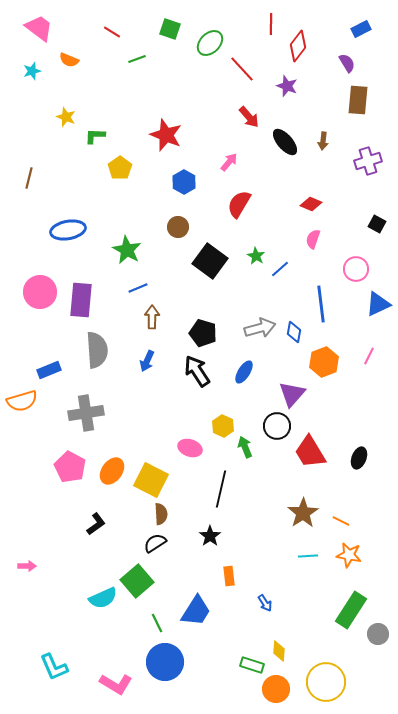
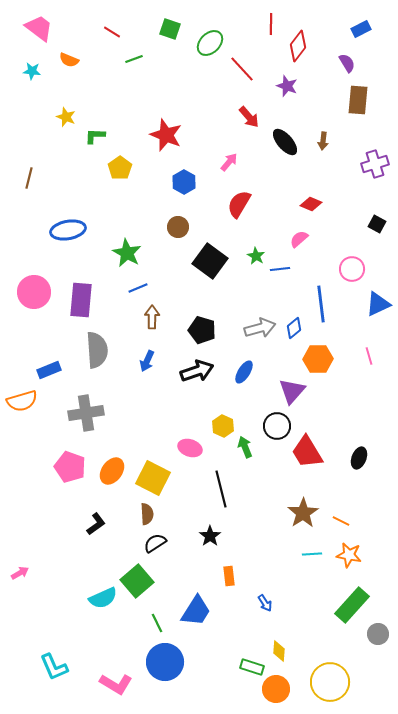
green line at (137, 59): moved 3 px left
cyan star at (32, 71): rotated 24 degrees clockwise
purple cross at (368, 161): moved 7 px right, 3 px down
pink semicircle at (313, 239): moved 14 px left; rotated 30 degrees clockwise
green star at (127, 250): moved 3 px down
blue line at (280, 269): rotated 36 degrees clockwise
pink circle at (356, 269): moved 4 px left
pink circle at (40, 292): moved 6 px left
blue diamond at (294, 332): moved 4 px up; rotated 40 degrees clockwise
black pentagon at (203, 333): moved 1 px left, 3 px up
pink line at (369, 356): rotated 42 degrees counterclockwise
orange hexagon at (324, 362): moved 6 px left, 3 px up; rotated 20 degrees clockwise
black arrow at (197, 371): rotated 104 degrees clockwise
purple triangle at (292, 394): moved 3 px up
red trapezoid at (310, 452): moved 3 px left
pink pentagon at (70, 467): rotated 8 degrees counterclockwise
yellow square at (151, 480): moved 2 px right, 2 px up
black line at (221, 489): rotated 27 degrees counterclockwise
brown semicircle at (161, 514): moved 14 px left
cyan line at (308, 556): moved 4 px right, 2 px up
pink arrow at (27, 566): moved 7 px left, 7 px down; rotated 30 degrees counterclockwise
green rectangle at (351, 610): moved 1 px right, 5 px up; rotated 9 degrees clockwise
green rectangle at (252, 665): moved 2 px down
yellow circle at (326, 682): moved 4 px right
